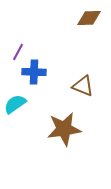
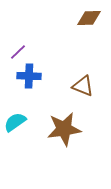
purple line: rotated 18 degrees clockwise
blue cross: moved 5 px left, 4 px down
cyan semicircle: moved 18 px down
